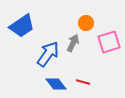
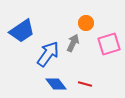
blue trapezoid: moved 5 px down
pink square: moved 2 px down
red line: moved 2 px right, 2 px down
